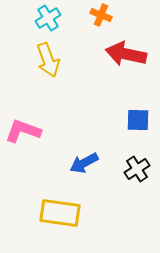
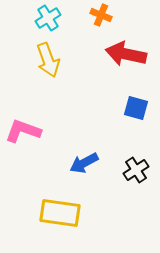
blue square: moved 2 px left, 12 px up; rotated 15 degrees clockwise
black cross: moved 1 px left, 1 px down
